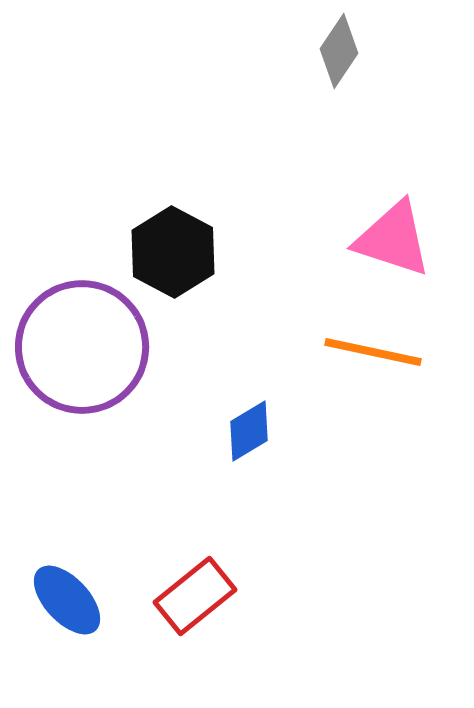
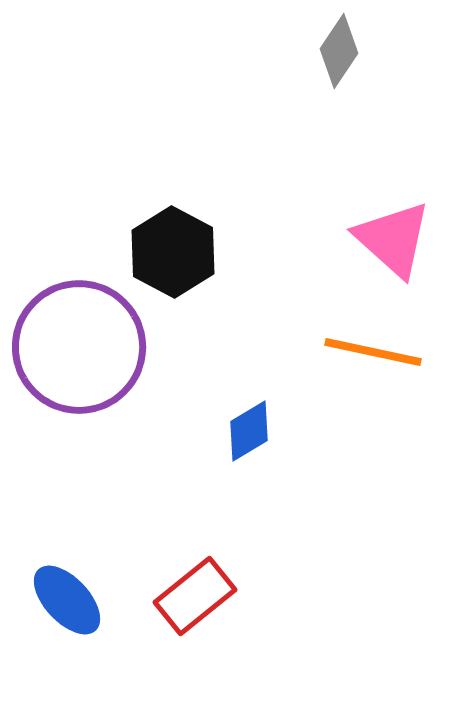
pink triangle: rotated 24 degrees clockwise
purple circle: moved 3 px left
